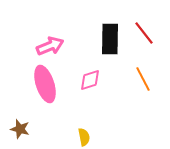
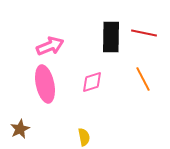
red line: rotated 40 degrees counterclockwise
black rectangle: moved 1 px right, 2 px up
pink diamond: moved 2 px right, 2 px down
pink ellipse: rotated 6 degrees clockwise
brown star: rotated 30 degrees clockwise
